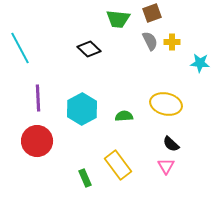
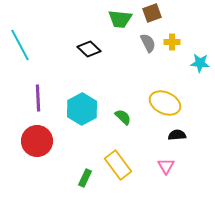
green trapezoid: moved 2 px right
gray semicircle: moved 2 px left, 2 px down
cyan line: moved 3 px up
yellow ellipse: moved 1 px left, 1 px up; rotated 12 degrees clockwise
green semicircle: moved 1 px left, 1 px down; rotated 48 degrees clockwise
black semicircle: moved 6 px right, 9 px up; rotated 132 degrees clockwise
green rectangle: rotated 48 degrees clockwise
